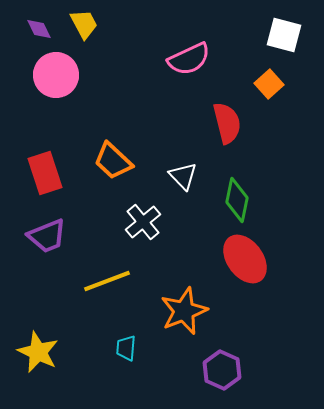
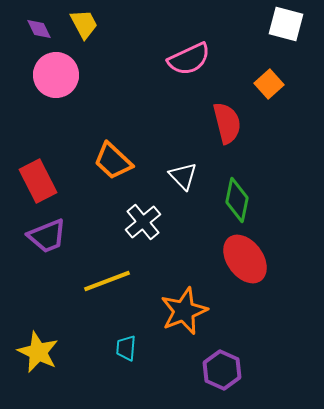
white square: moved 2 px right, 11 px up
red rectangle: moved 7 px left, 8 px down; rotated 9 degrees counterclockwise
